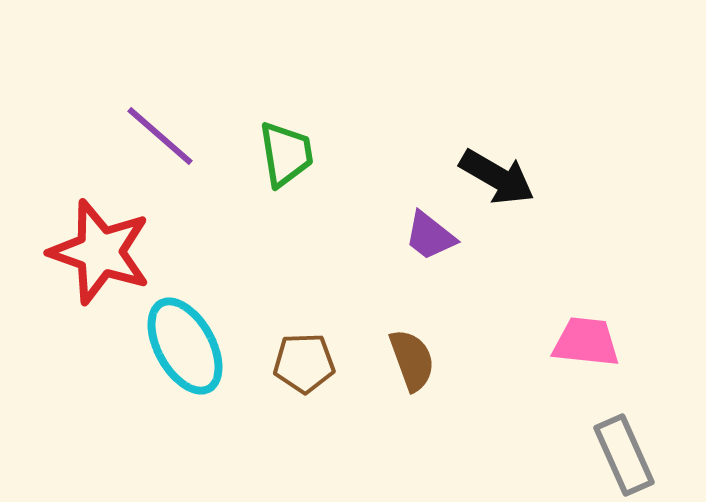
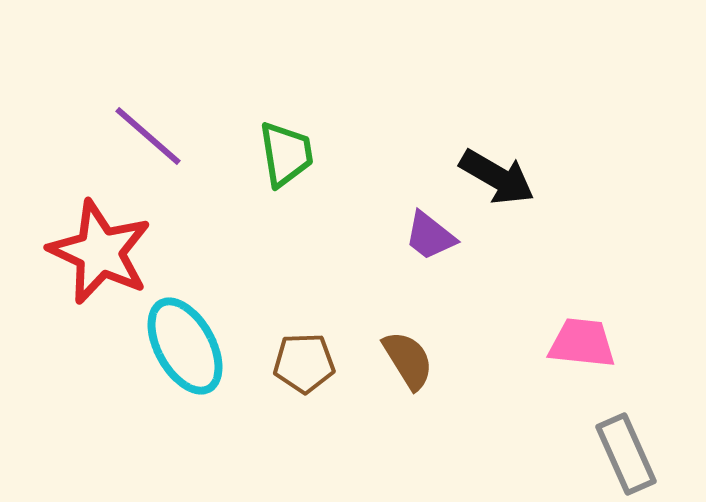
purple line: moved 12 px left
red star: rotated 6 degrees clockwise
pink trapezoid: moved 4 px left, 1 px down
brown semicircle: moved 4 px left; rotated 12 degrees counterclockwise
gray rectangle: moved 2 px right, 1 px up
